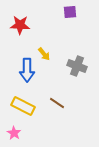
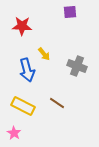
red star: moved 2 px right, 1 px down
blue arrow: rotated 15 degrees counterclockwise
